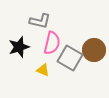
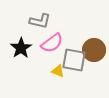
pink semicircle: rotated 40 degrees clockwise
black star: moved 2 px right, 1 px down; rotated 15 degrees counterclockwise
gray square: moved 4 px right, 2 px down; rotated 20 degrees counterclockwise
yellow triangle: moved 15 px right, 1 px down
